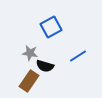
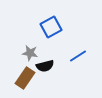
black semicircle: rotated 30 degrees counterclockwise
brown rectangle: moved 4 px left, 3 px up
